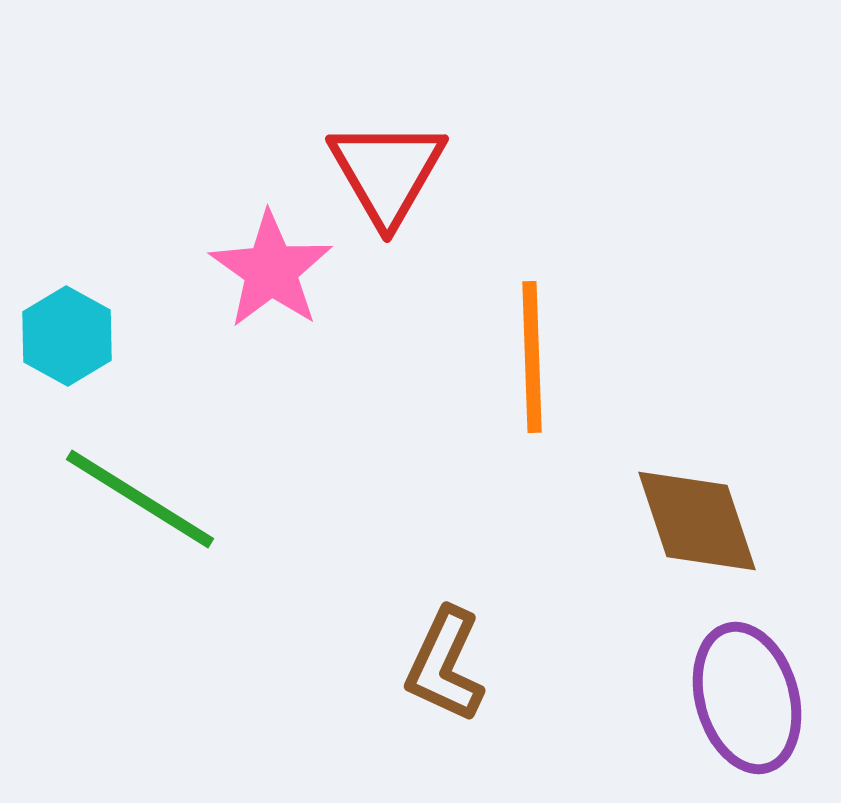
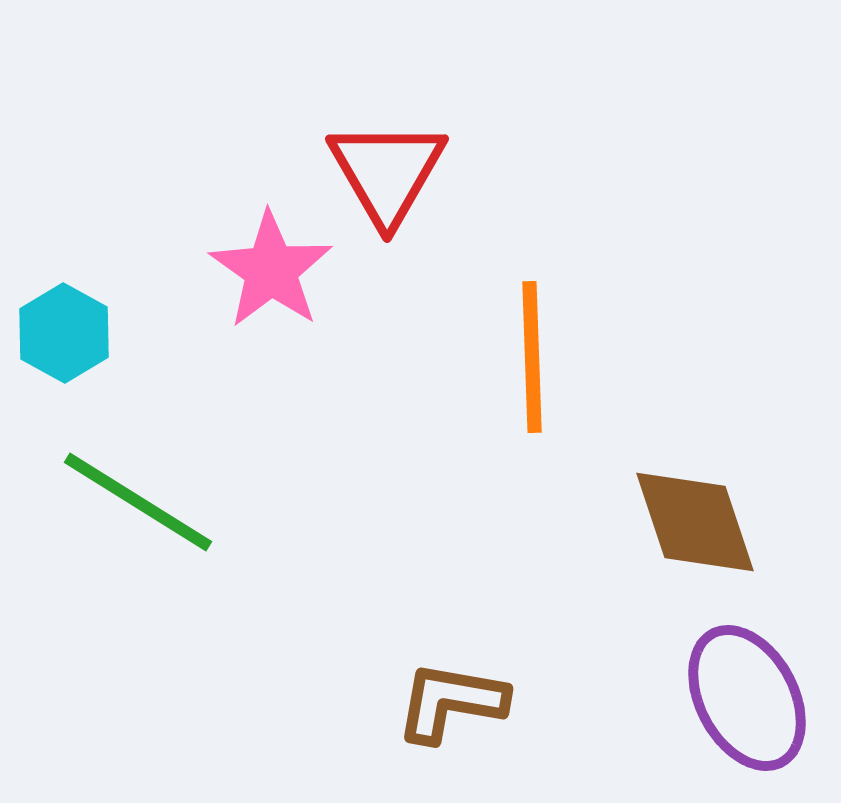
cyan hexagon: moved 3 px left, 3 px up
green line: moved 2 px left, 3 px down
brown diamond: moved 2 px left, 1 px down
brown L-shape: moved 6 px right, 37 px down; rotated 75 degrees clockwise
purple ellipse: rotated 12 degrees counterclockwise
